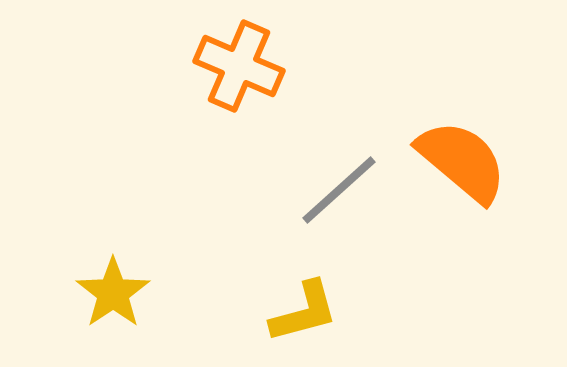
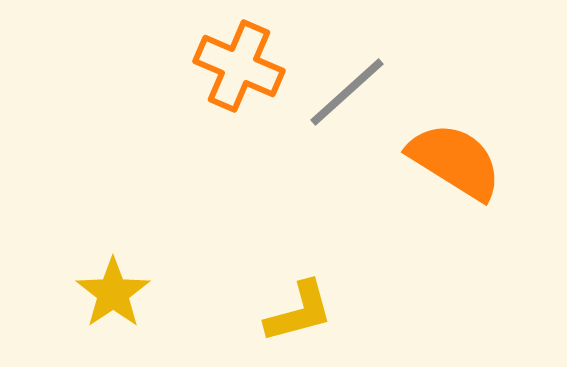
orange semicircle: moved 7 px left; rotated 8 degrees counterclockwise
gray line: moved 8 px right, 98 px up
yellow L-shape: moved 5 px left
